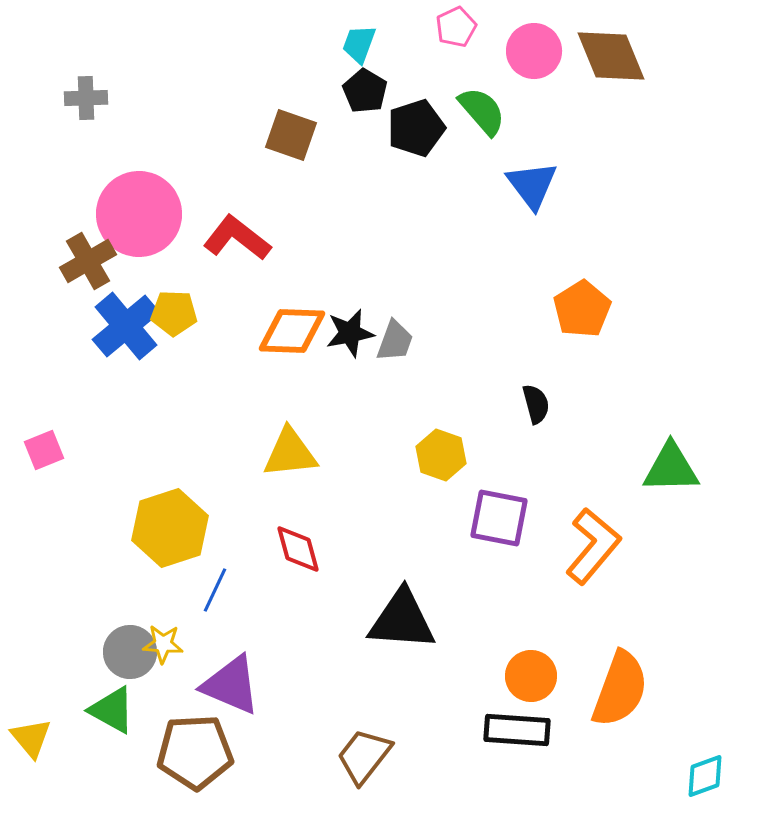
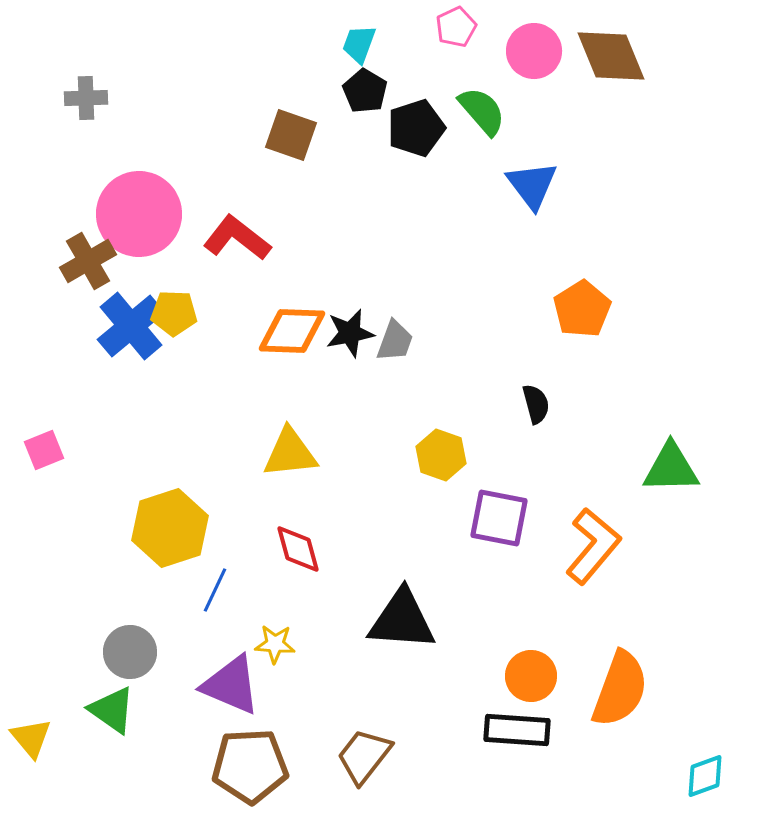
blue cross at (126, 326): moved 5 px right
yellow star at (163, 644): moved 112 px right
green triangle at (112, 710): rotated 6 degrees clockwise
brown pentagon at (195, 752): moved 55 px right, 14 px down
